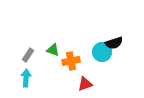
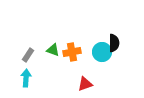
black semicircle: rotated 72 degrees counterclockwise
orange cross: moved 1 px right, 9 px up
